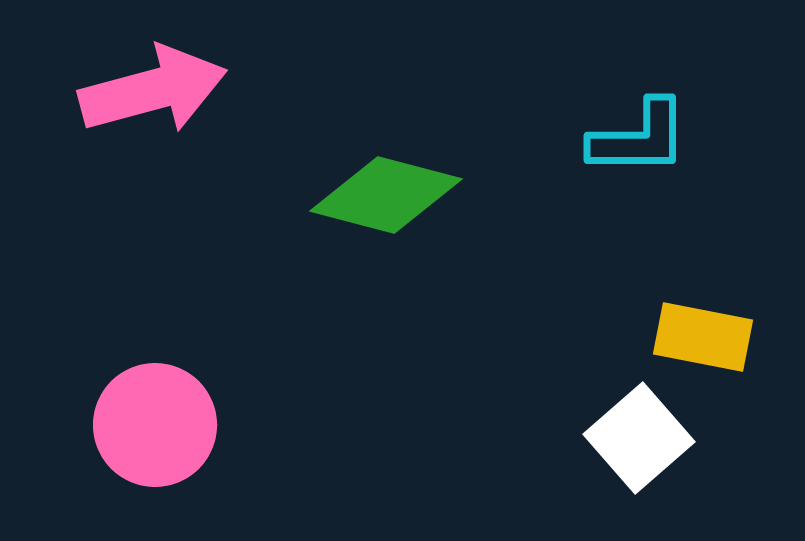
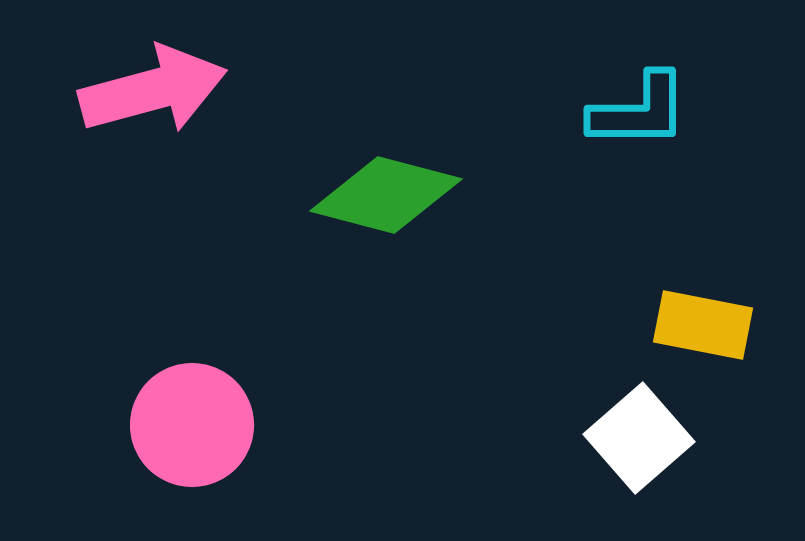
cyan L-shape: moved 27 px up
yellow rectangle: moved 12 px up
pink circle: moved 37 px right
